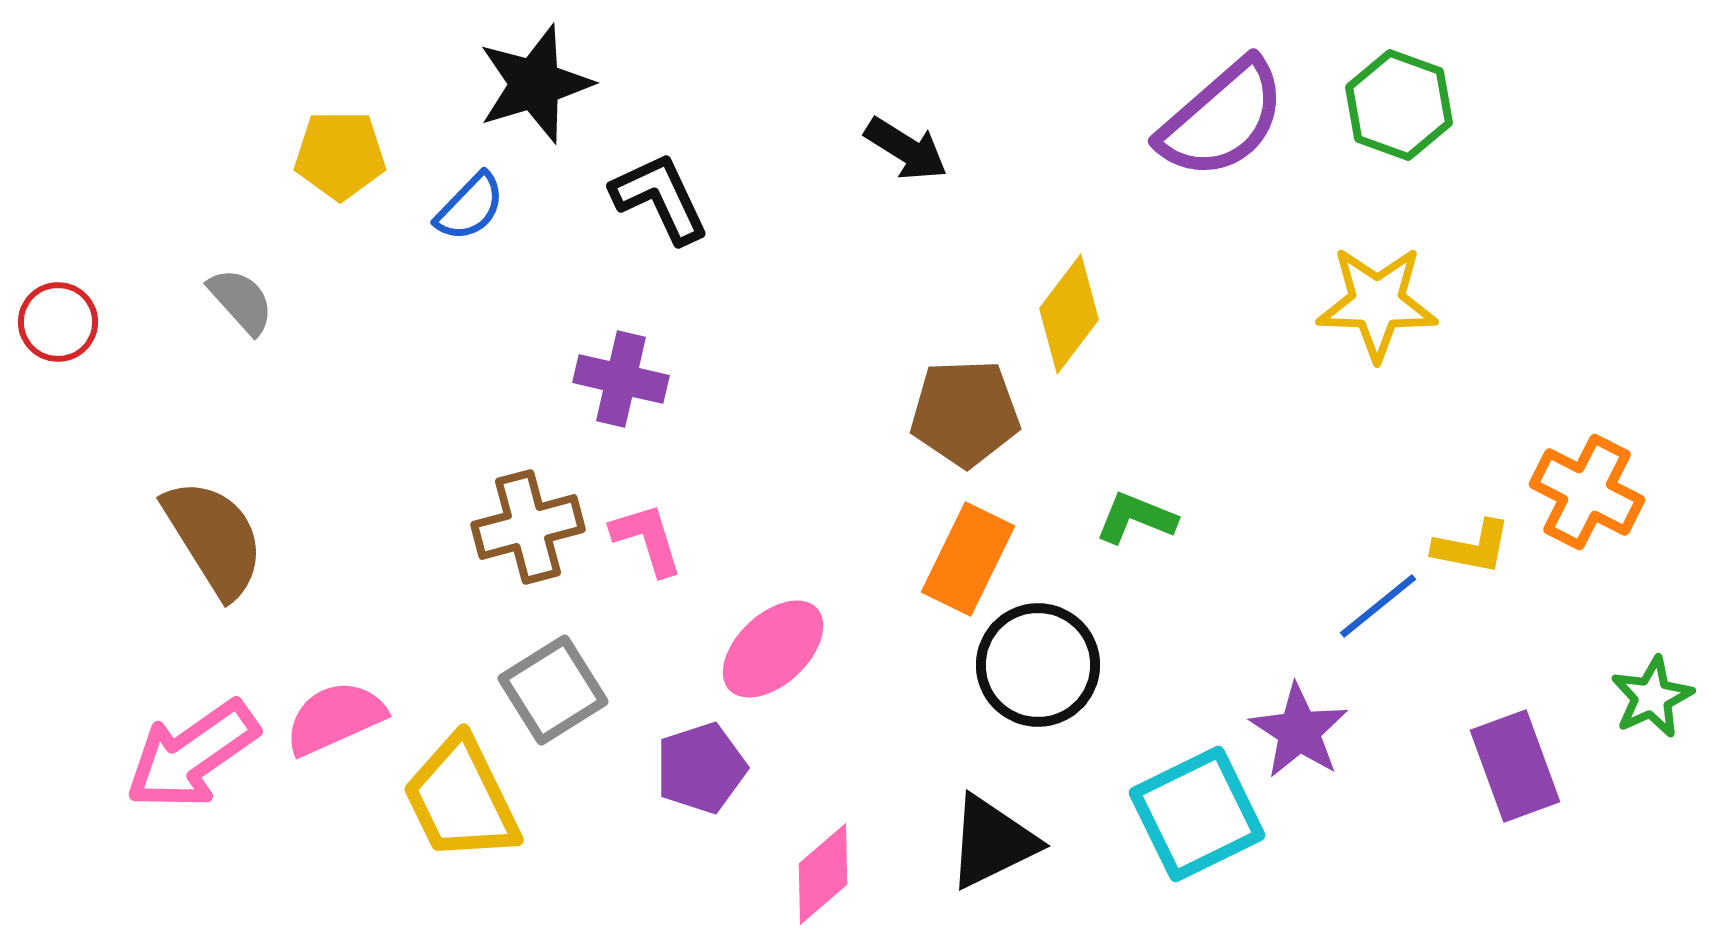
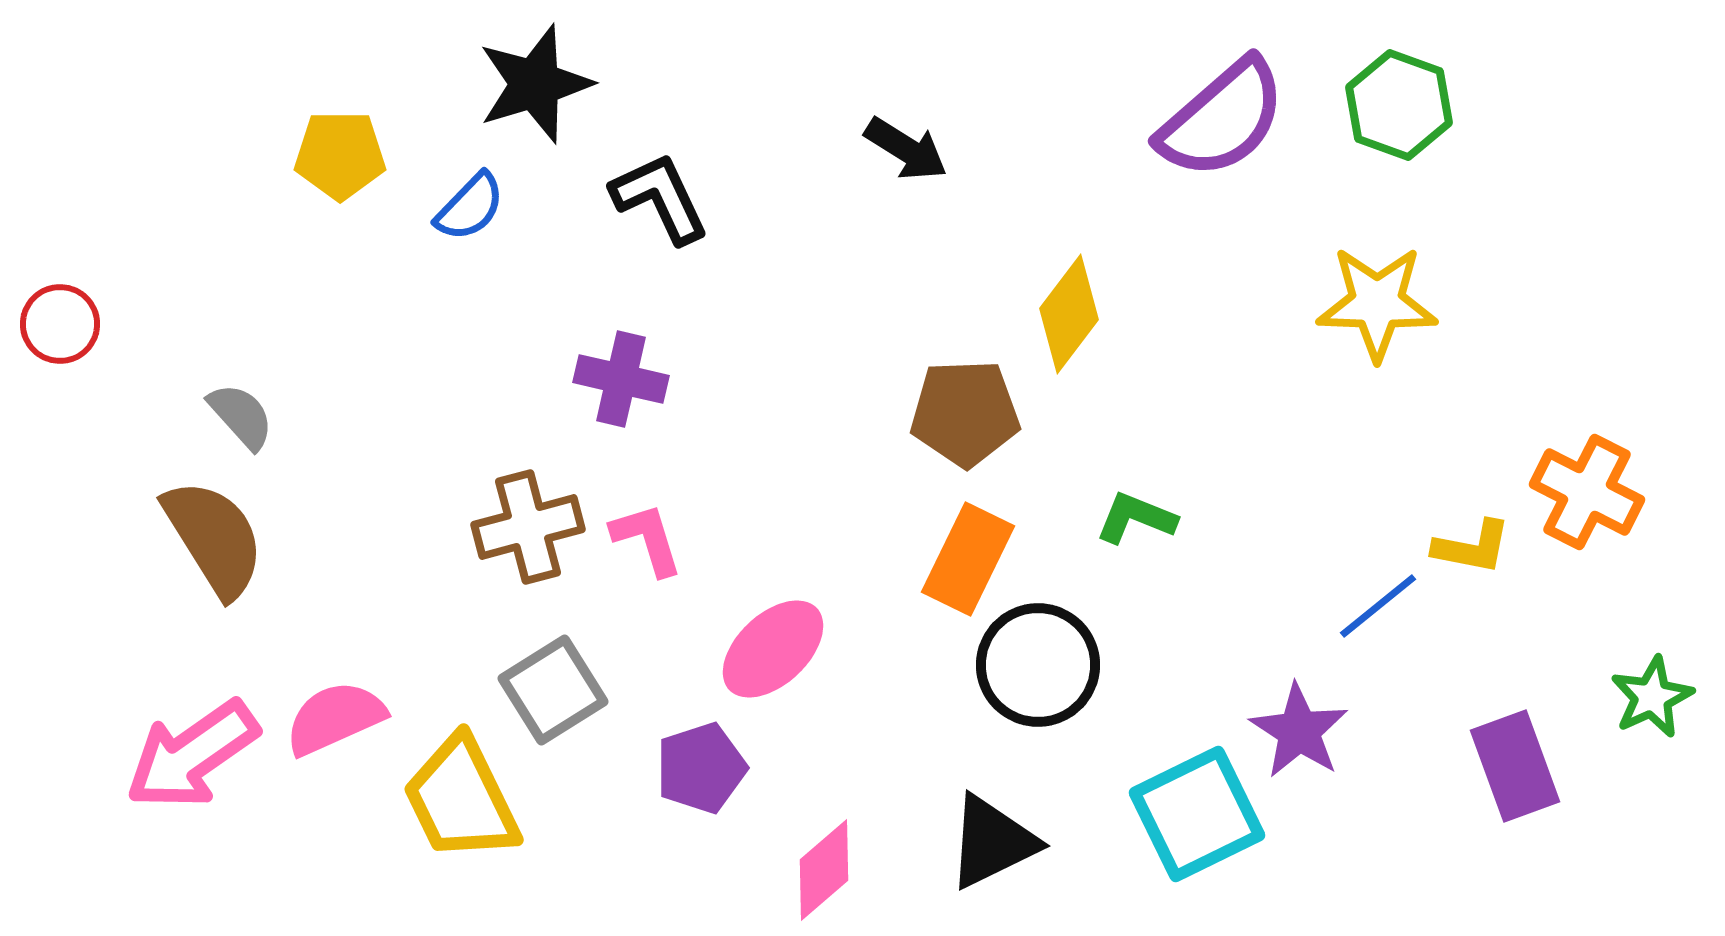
gray semicircle: moved 115 px down
red circle: moved 2 px right, 2 px down
pink diamond: moved 1 px right, 4 px up
